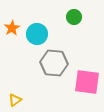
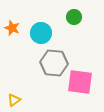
orange star: rotated 21 degrees counterclockwise
cyan circle: moved 4 px right, 1 px up
pink square: moved 7 px left
yellow triangle: moved 1 px left
